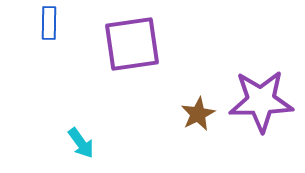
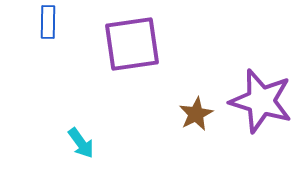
blue rectangle: moved 1 px left, 1 px up
purple star: rotated 18 degrees clockwise
brown star: moved 2 px left
